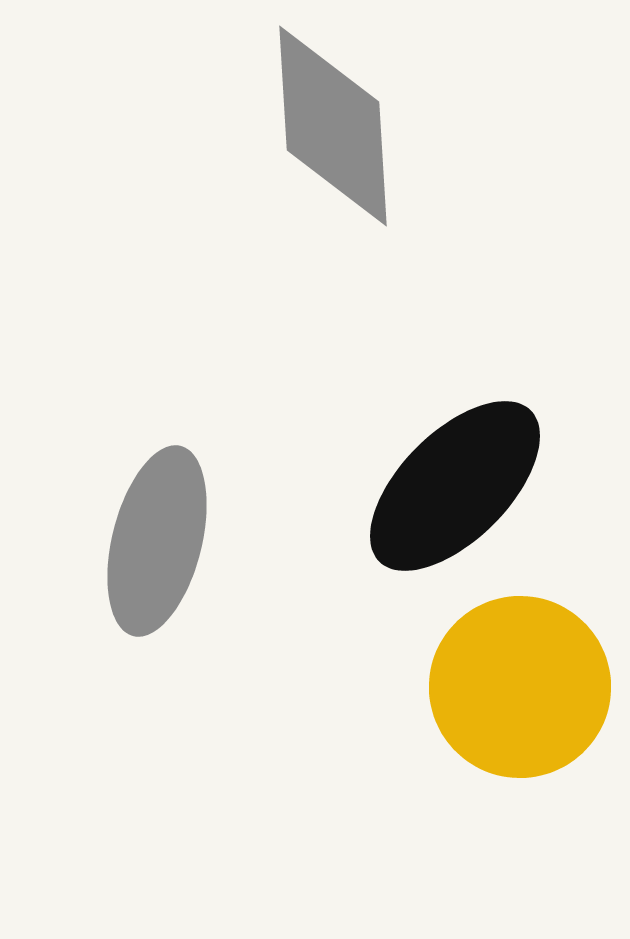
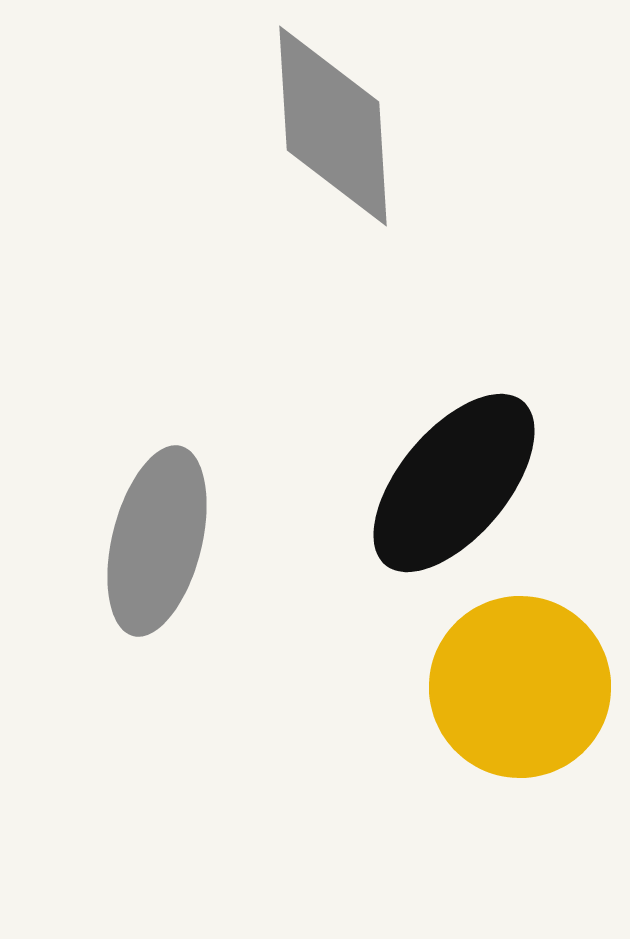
black ellipse: moved 1 px left, 3 px up; rotated 5 degrees counterclockwise
